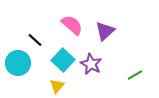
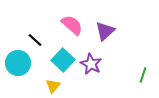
green line: moved 8 px right; rotated 42 degrees counterclockwise
yellow triangle: moved 4 px left
